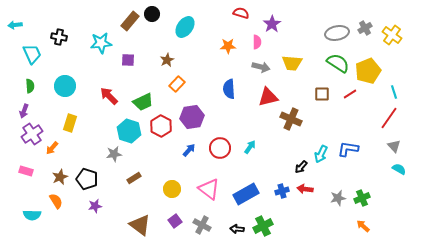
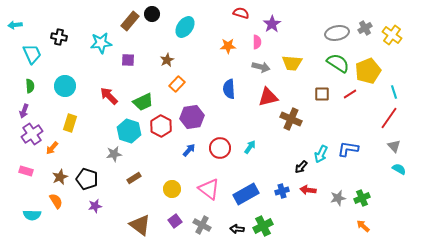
red arrow at (305, 189): moved 3 px right, 1 px down
